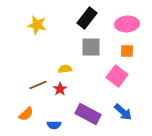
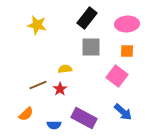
purple rectangle: moved 4 px left, 4 px down
